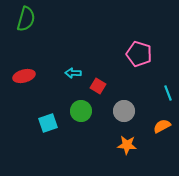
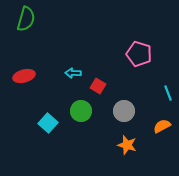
cyan square: rotated 30 degrees counterclockwise
orange star: rotated 12 degrees clockwise
